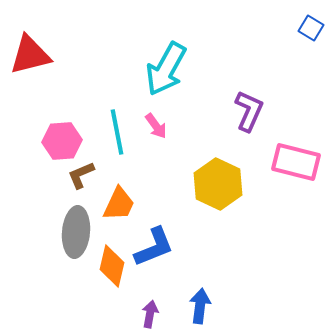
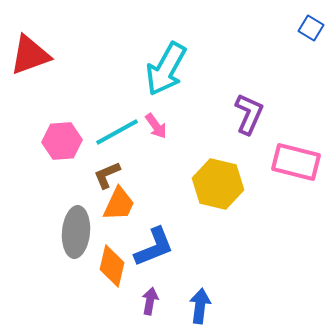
red triangle: rotated 6 degrees counterclockwise
purple L-shape: moved 3 px down
cyan line: rotated 72 degrees clockwise
brown L-shape: moved 26 px right
yellow hexagon: rotated 12 degrees counterclockwise
purple arrow: moved 13 px up
